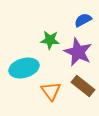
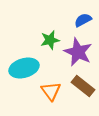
green star: rotated 18 degrees counterclockwise
